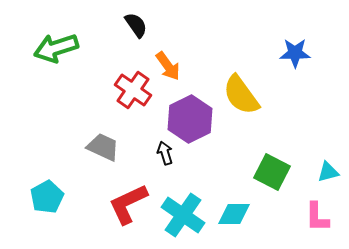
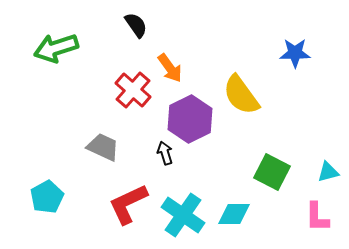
orange arrow: moved 2 px right, 2 px down
red cross: rotated 6 degrees clockwise
